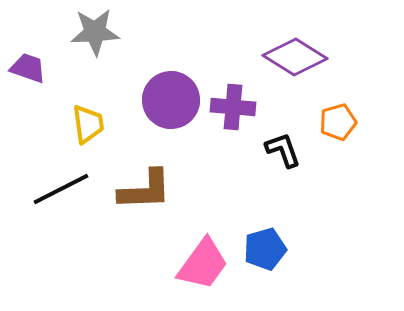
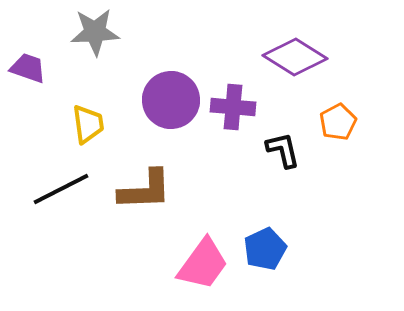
orange pentagon: rotated 12 degrees counterclockwise
black L-shape: rotated 6 degrees clockwise
blue pentagon: rotated 9 degrees counterclockwise
